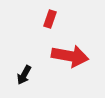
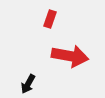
black arrow: moved 4 px right, 9 px down
